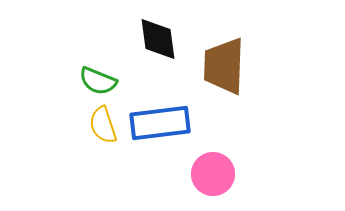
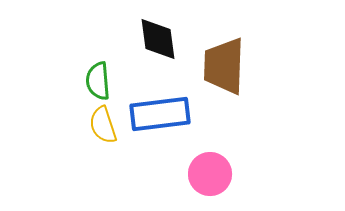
green semicircle: rotated 63 degrees clockwise
blue rectangle: moved 9 px up
pink circle: moved 3 px left
